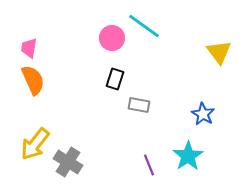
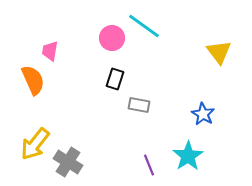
pink trapezoid: moved 21 px right, 3 px down
